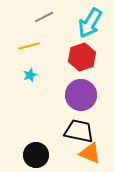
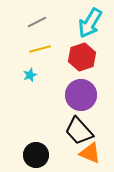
gray line: moved 7 px left, 5 px down
yellow line: moved 11 px right, 3 px down
black trapezoid: rotated 144 degrees counterclockwise
